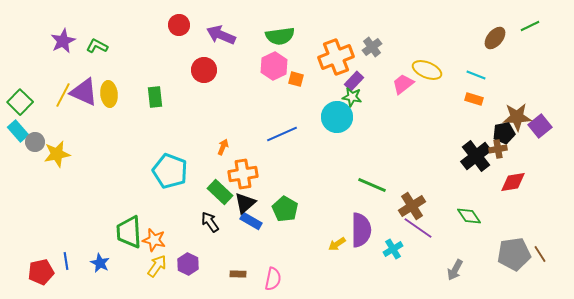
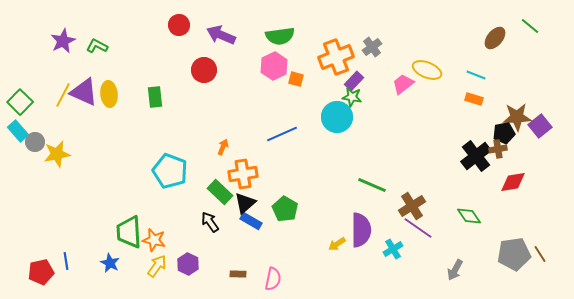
green line at (530, 26): rotated 66 degrees clockwise
blue star at (100, 263): moved 10 px right
